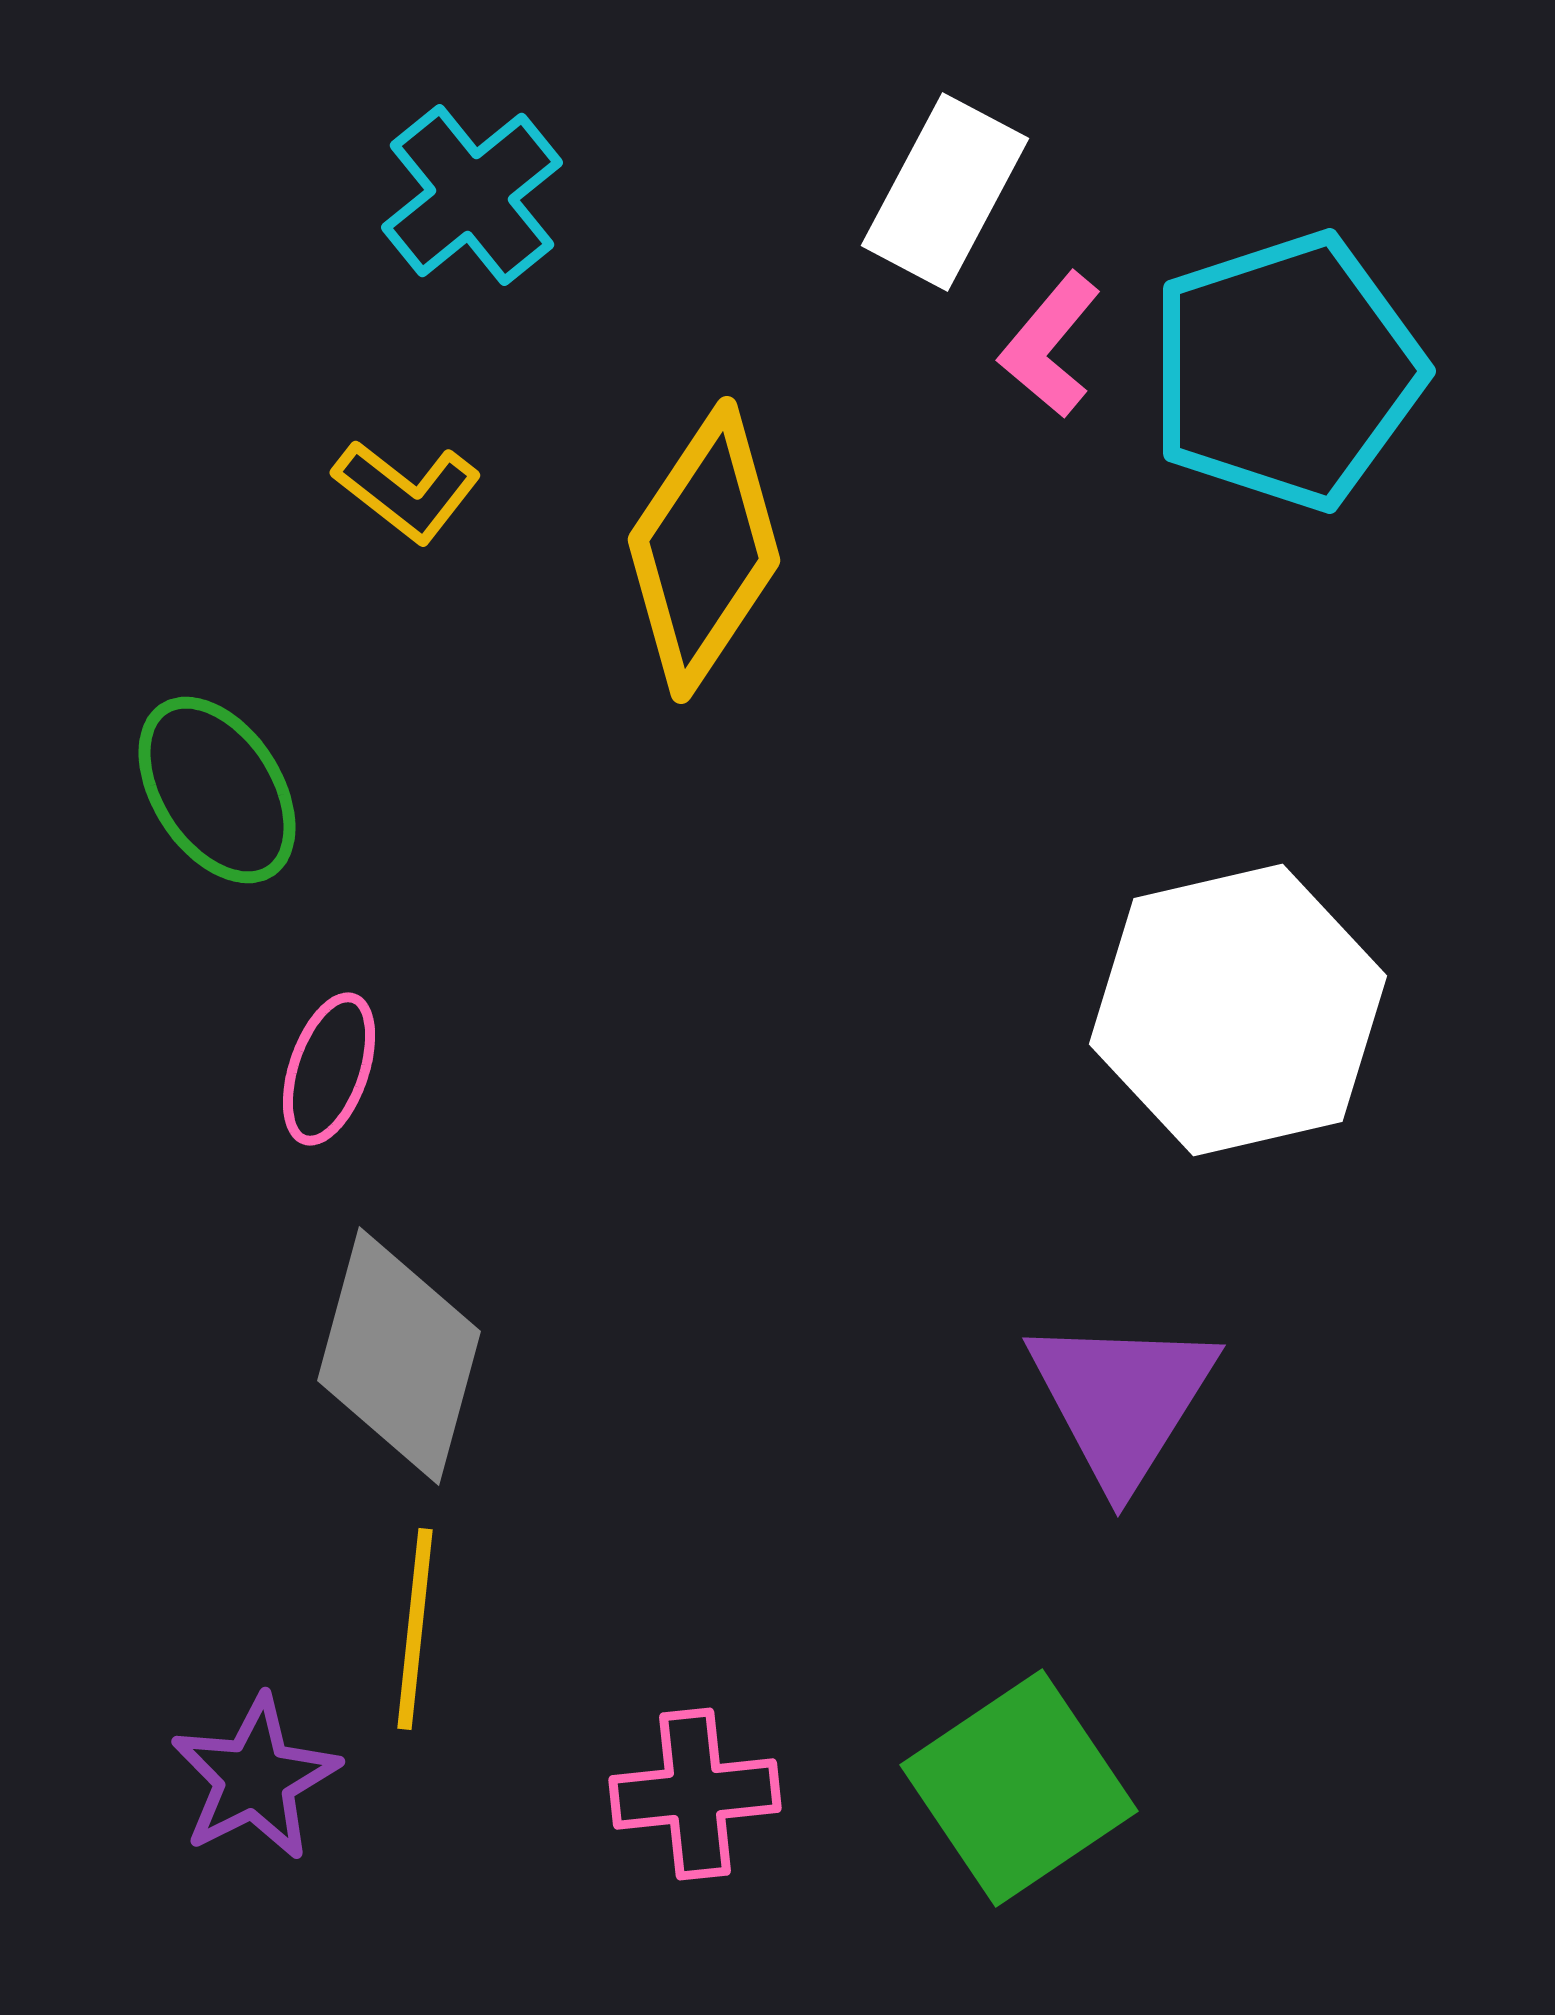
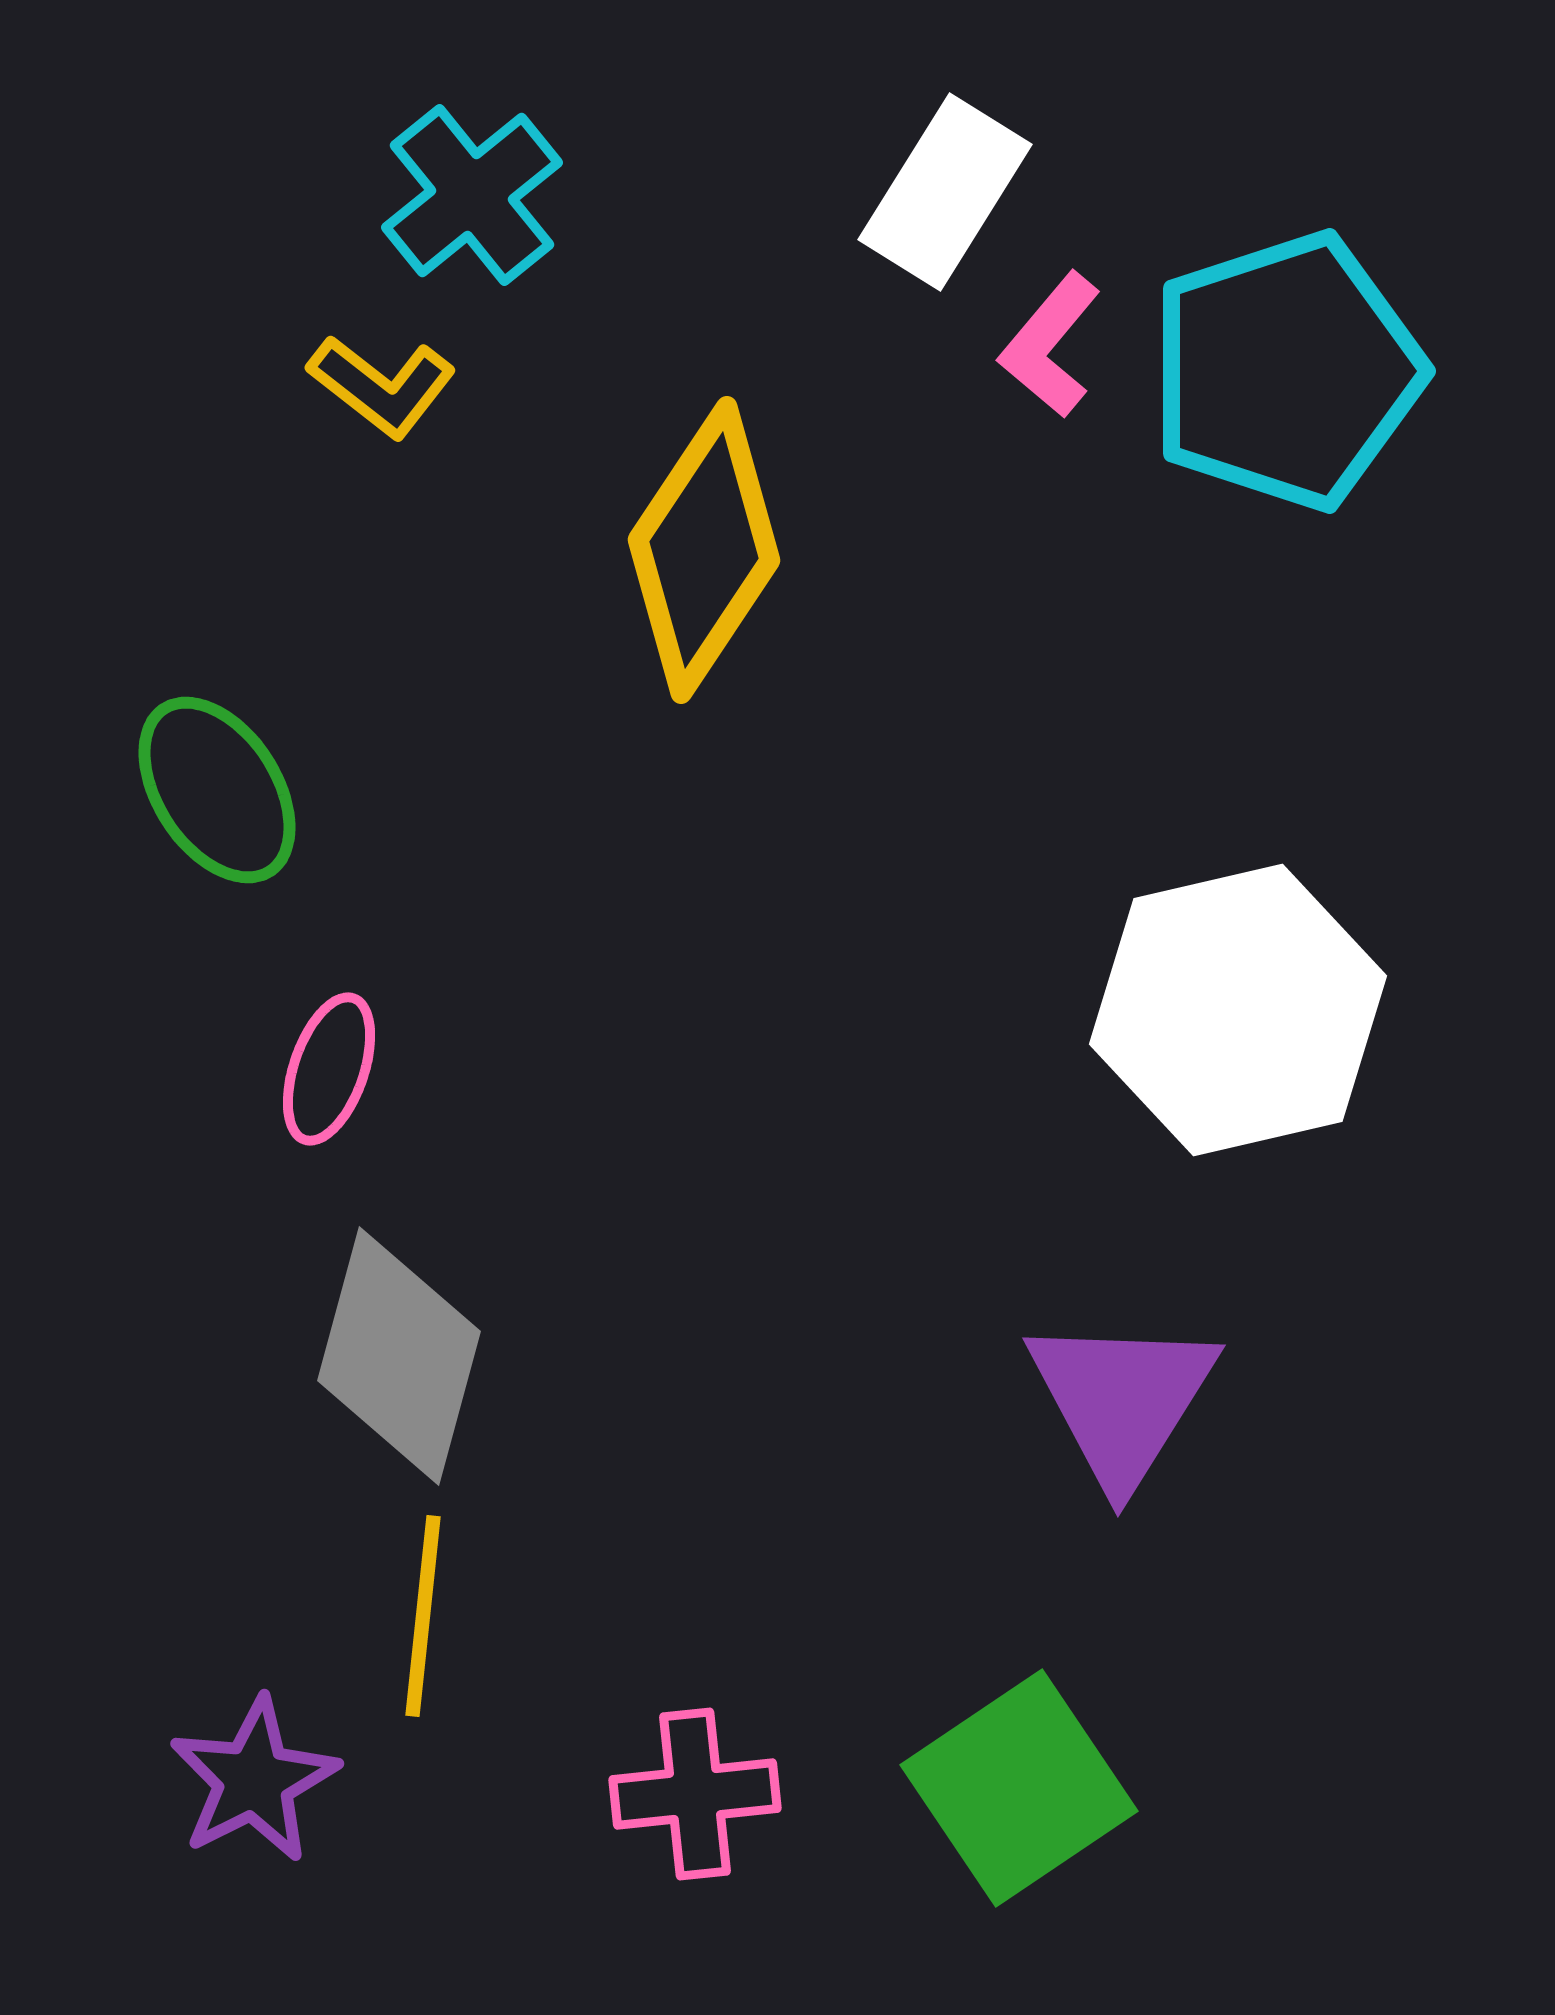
white rectangle: rotated 4 degrees clockwise
yellow L-shape: moved 25 px left, 105 px up
yellow line: moved 8 px right, 13 px up
purple star: moved 1 px left, 2 px down
